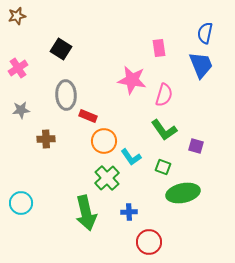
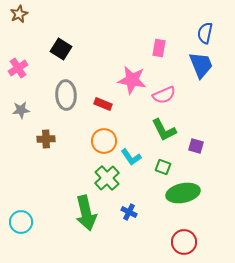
brown star: moved 2 px right, 2 px up; rotated 12 degrees counterclockwise
pink rectangle: rotated 18 degrees clockwise
pink semicircle: rotated 50 degrees clockwise
red rectangle: moved 15 px right, 12 px up
green L-shape: rotated 8 degrees clockwise
cyan circle: moved 19 px down
blue cross: rotated 28 degrees clockwise
red circle: moved 35 px right
